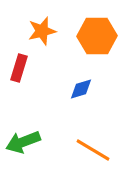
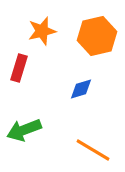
orange hexagon: rotated 12 degrees counterclockwise
green arrow: moved 1 px right, 12 px up
